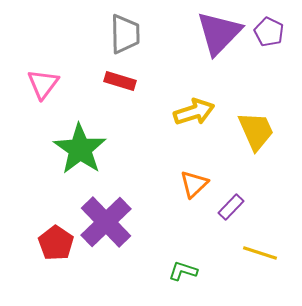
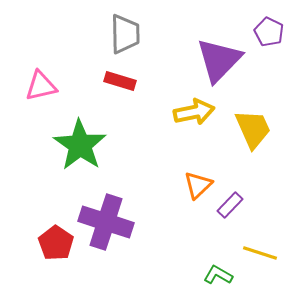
purple triangle: moved 27 px down
pink triangle: moved 2 px left, 2 px down; rotated 40 degrees clockwise
yellow arrow: rotated 6 degrees clockwise
yellow trapezoid: moved 3 px left, 2 px up
green star: moved 4 px up
orange triangle: moved 4 px right, 1 px down
purple rectangle: moved 1 px left, 2 px up
purple cross: rotated 28 degrees counterclockwise
green L-shape: moved 35 px right, 4 px down; rotated 12 degrees clockwise
